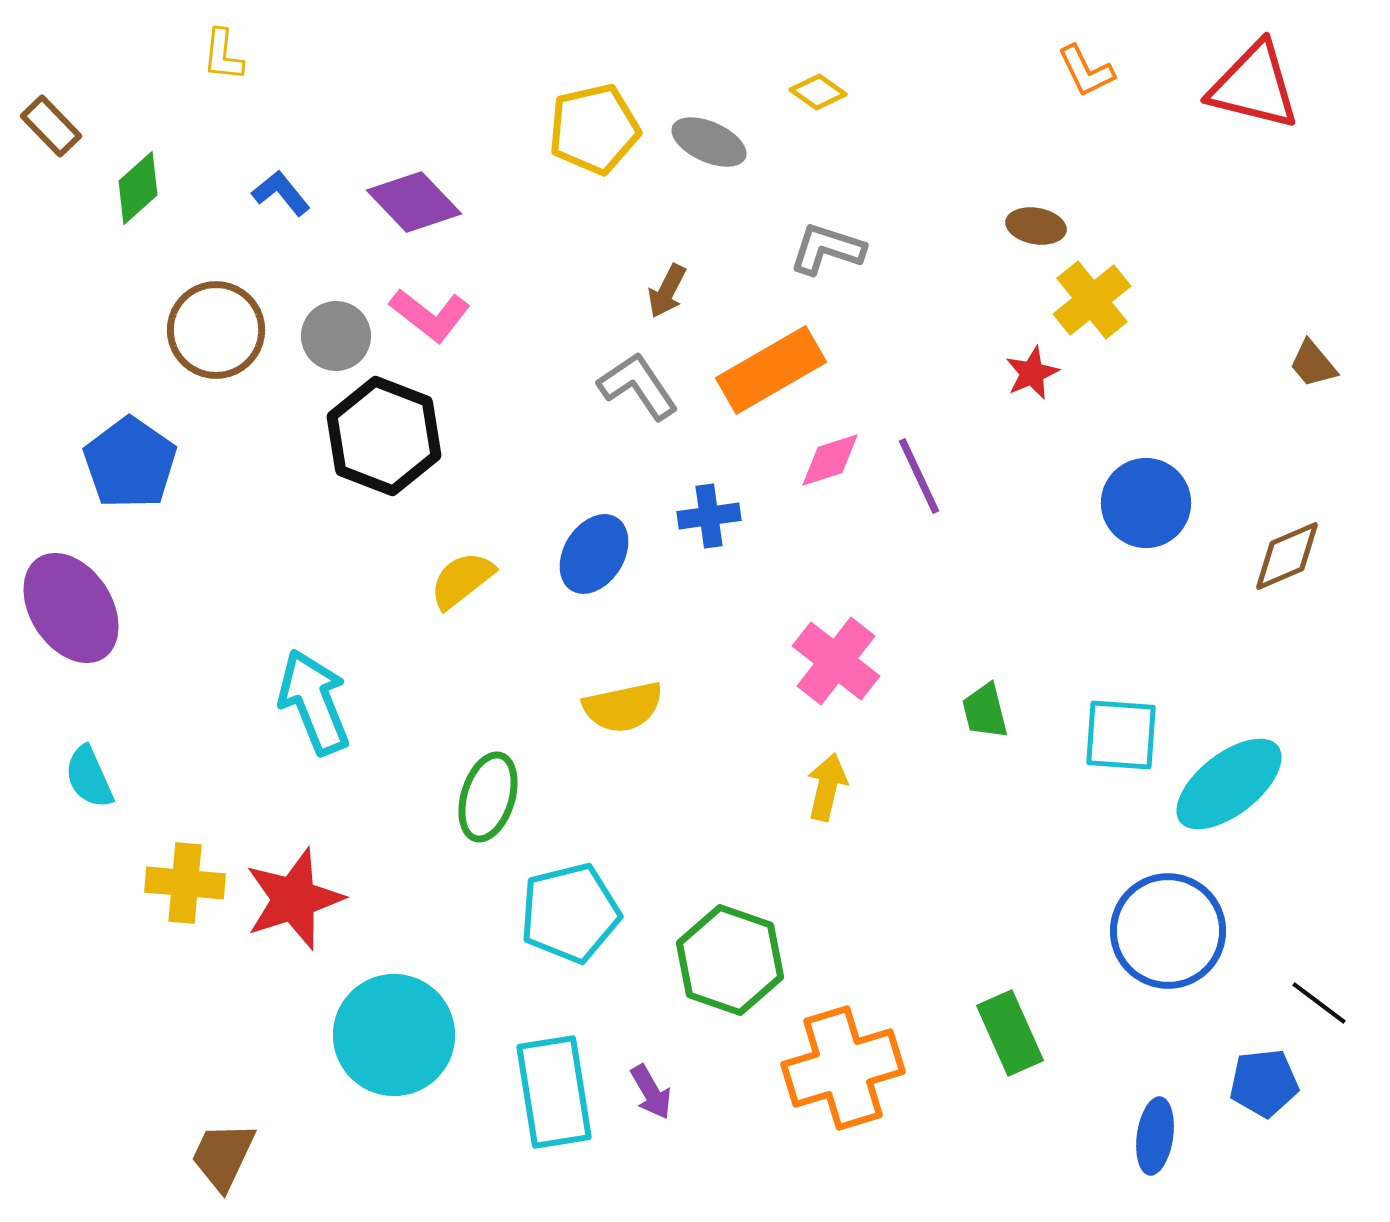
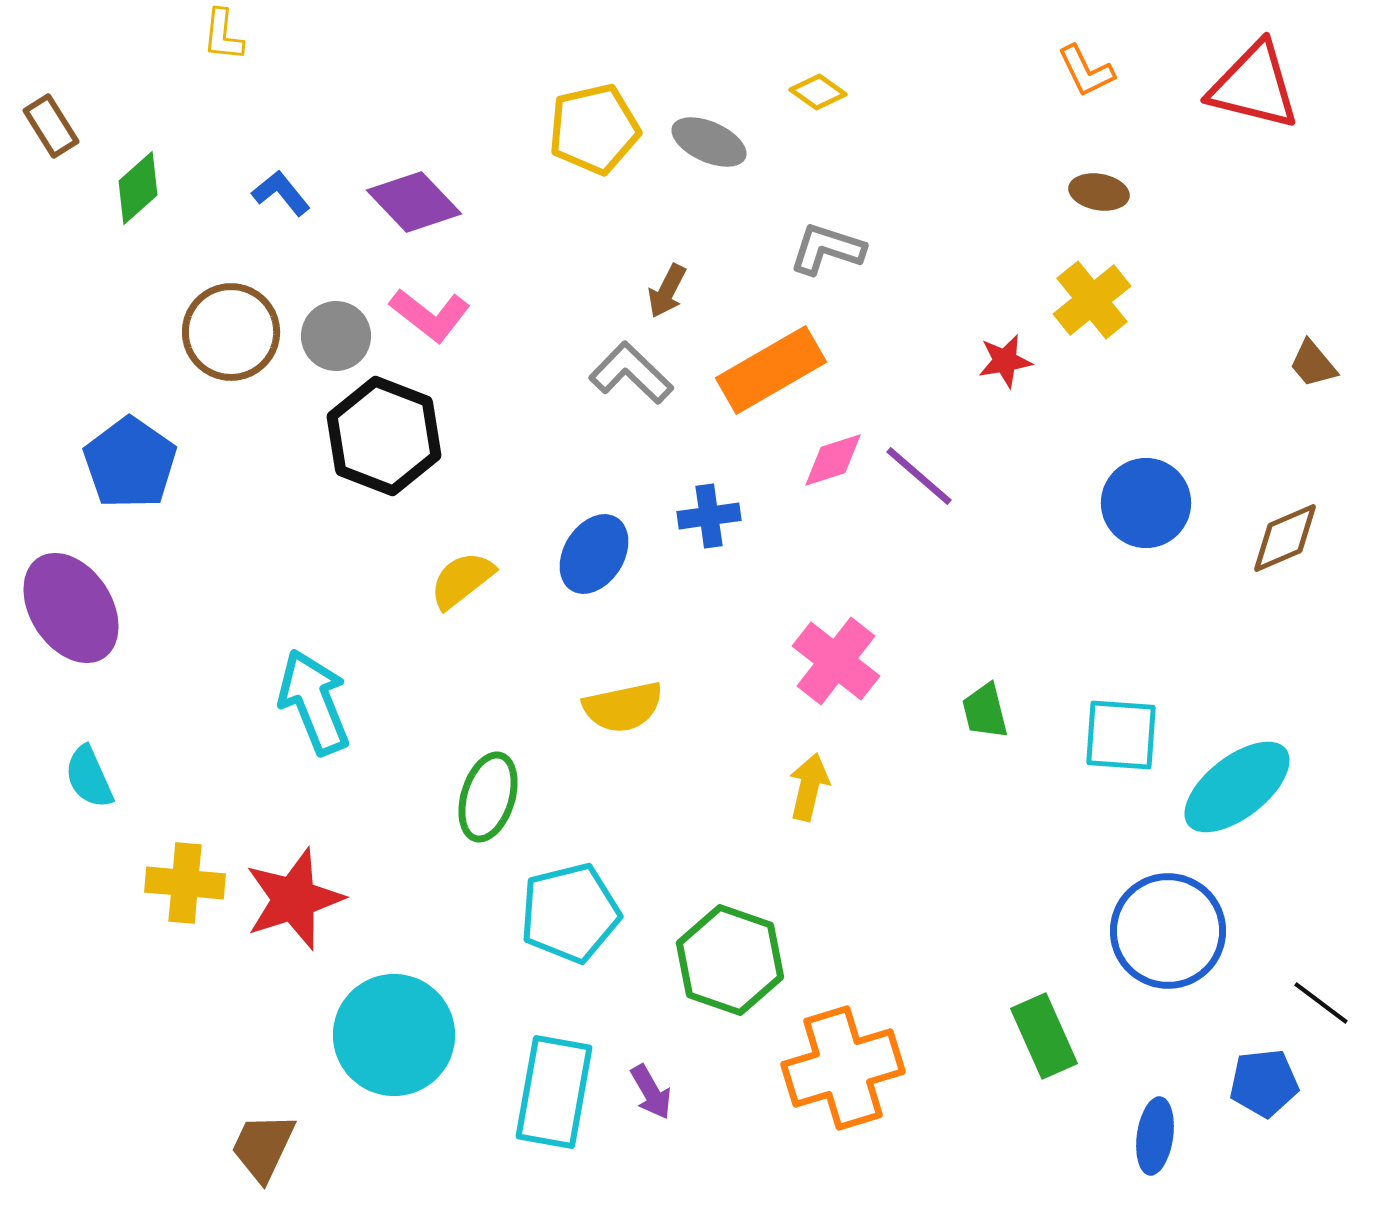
yellow L-shape at (223, 55): moved 20 px up
brown rectangle at (51, 126): rotated 12 degrees clockwise
brown ellipse at (1036, 226): moved 63 px right, 34 px up
brown circle at (216, 330): moved 15 px right, 2 px down
red star at (1032, 373): moved 27 px left, 12 px up; rotated 14 degrees clockwise
gray L-shape at (638, 386): moved 7 px left, 13 px up; rotated 12 degrees counterclockwise
pink diamond at (830, 460): moved 3 px right
purple line at (919, 476): rotated 24 degrees counterclockwise
brown diamond at (1287, 556): moved 2 px left, 18 px up
cyan ellipse at (1229, 784): moved 8 px right, 3 px down
yellow arrow at (827, 787): moved 18 px left
black line at (1319, 1003): moved 2 px right
green rectangle at (1010, 1033): moved 34 px right, 3 px down
cyan rectangle at (554, 1092): rotated 19 degrees clockwise
brown trapezoid at (223, 1156): moved 40 px right, 9 px up
